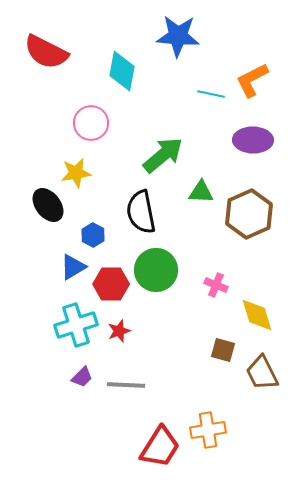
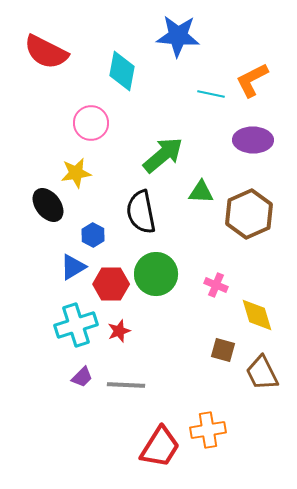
green circle: moved 4 px down
